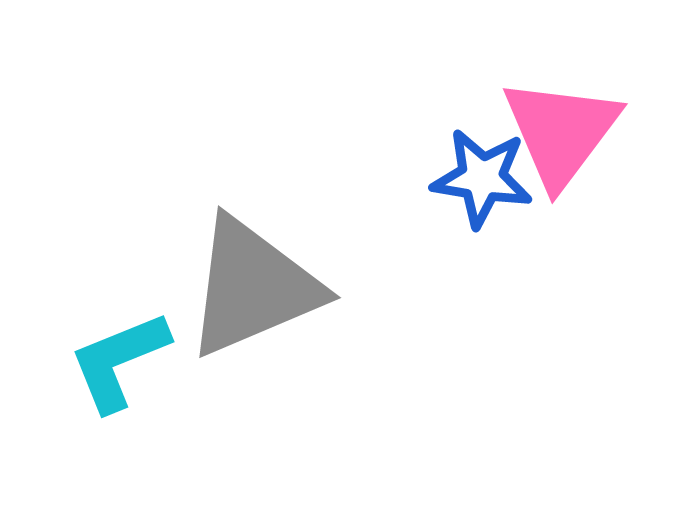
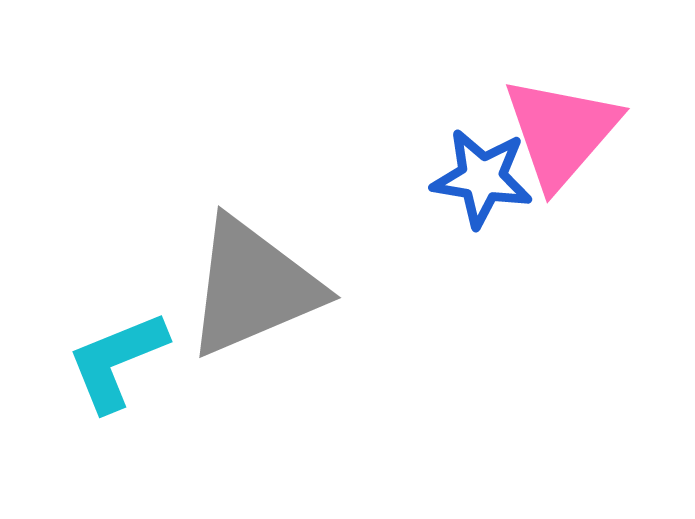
pink triangle: rotated 4 degrees clockwise
cyan L-shape: moved 2 px left
